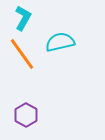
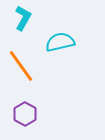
orange line: moved 1 px left, 12 px down
purple hexagon: moved 1 px left, 1 px up
